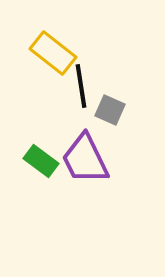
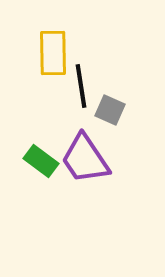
yellow rectangle: rotated 51 degrees clockwise
purple trapezoid: rotated 8 degrees counterclockwise
